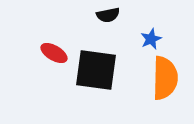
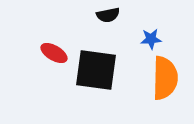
blue star: rotated 20 degrees clockwise
